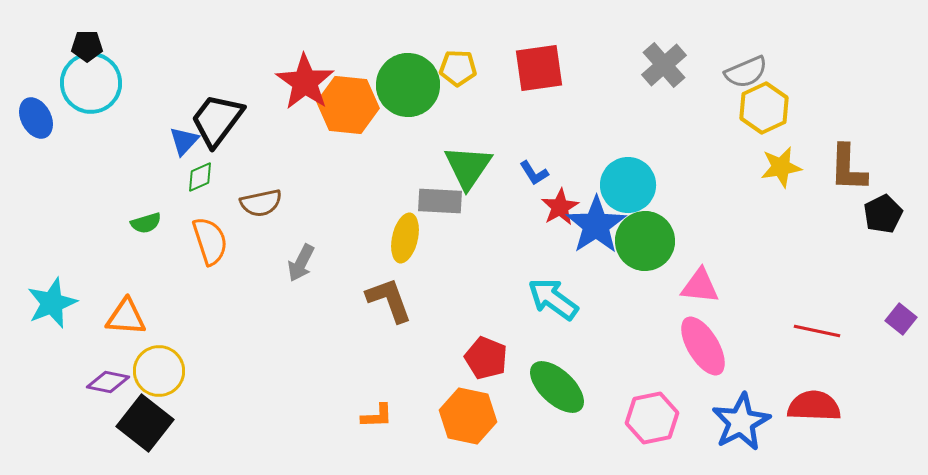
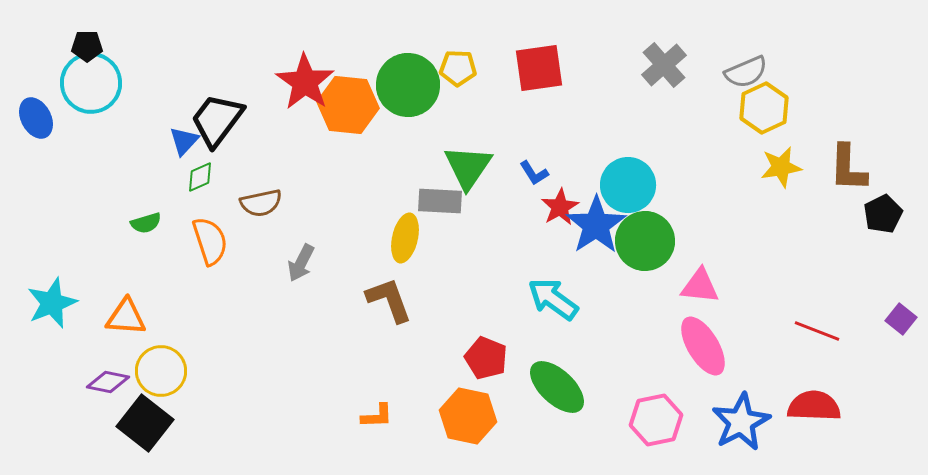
red line at (817, 331): rotated 9 degrees clockwise
yellow circle at (159, 371): moved 2 px right
pink hexagon at (652, 418): moved 4 px right, 2 px down
